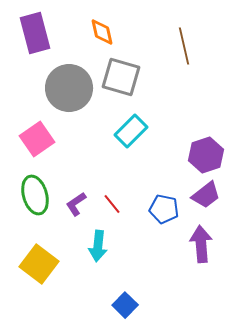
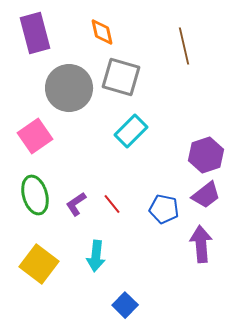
pink square: moved 2 px left, 3 px up
cyan arrow: moved 2 px left, 10 px down
